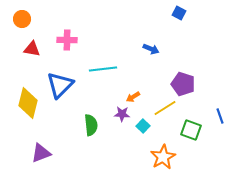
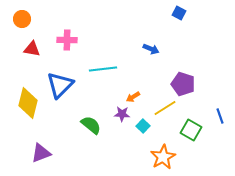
green semicircle: rotated 45 degrees counterclockwise
green square: rotated 10 degrees clockwise
